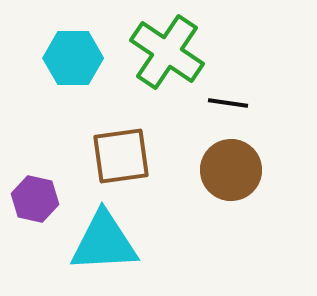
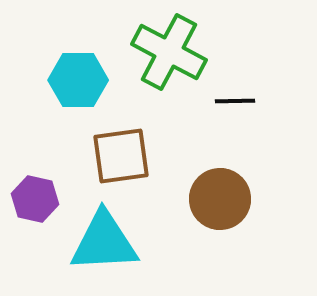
green cross: moved 2 px right; rotated 6 degrees counterclockwise
cyan hexagon: moved 5 px right, 22 px down
black line: moved 7 px right, 2 px up; rotated 9 degrees counterclockwise
brown circle: moved 11 px left, 29 px down
